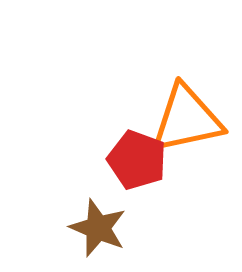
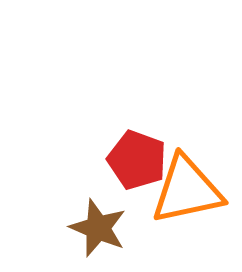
orange triangle: moved 71 px down
